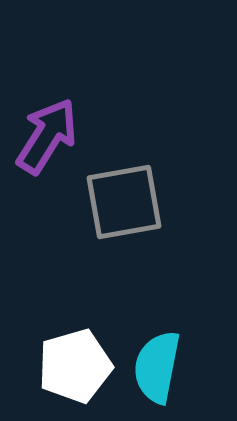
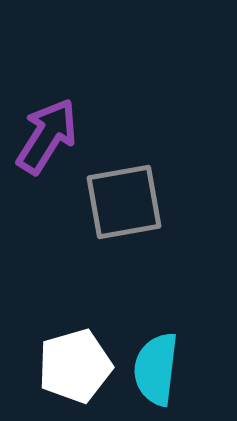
cyan semicircle: moved 1 px left, 2 px down; rotated 4 degrees counterclockwise
